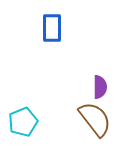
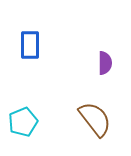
blue rectangle: moved 22 px left, 17 px down
purple semicircle: moved 5 px right, 24 px up
